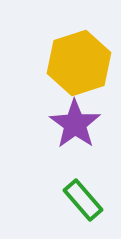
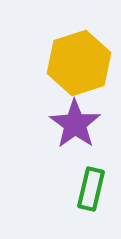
green rectangle: moved 8 px right, 11 px up; rotated 54 degrees clockwise
